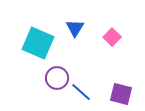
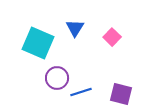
blue line: rotated 60 degrees counterclockwise
